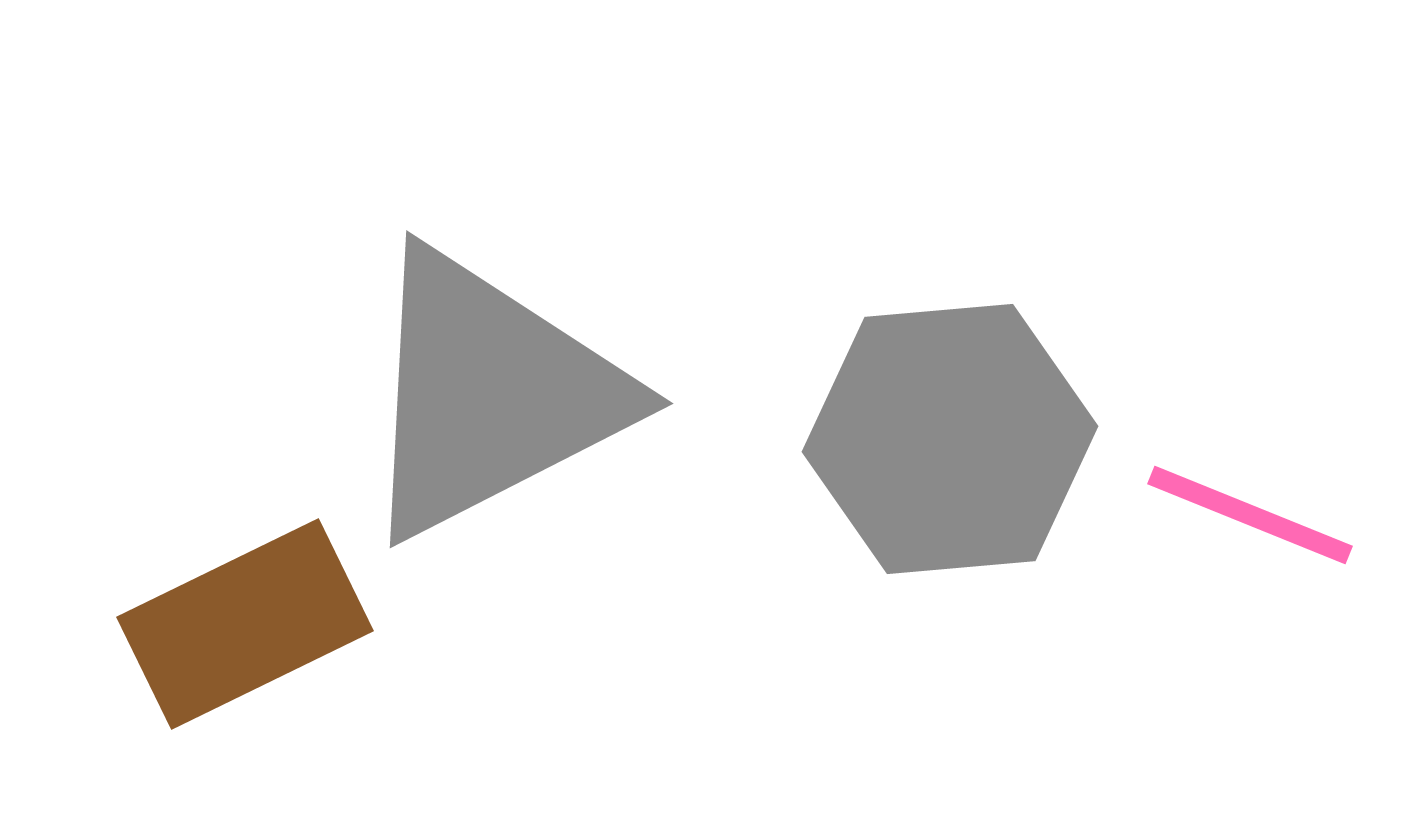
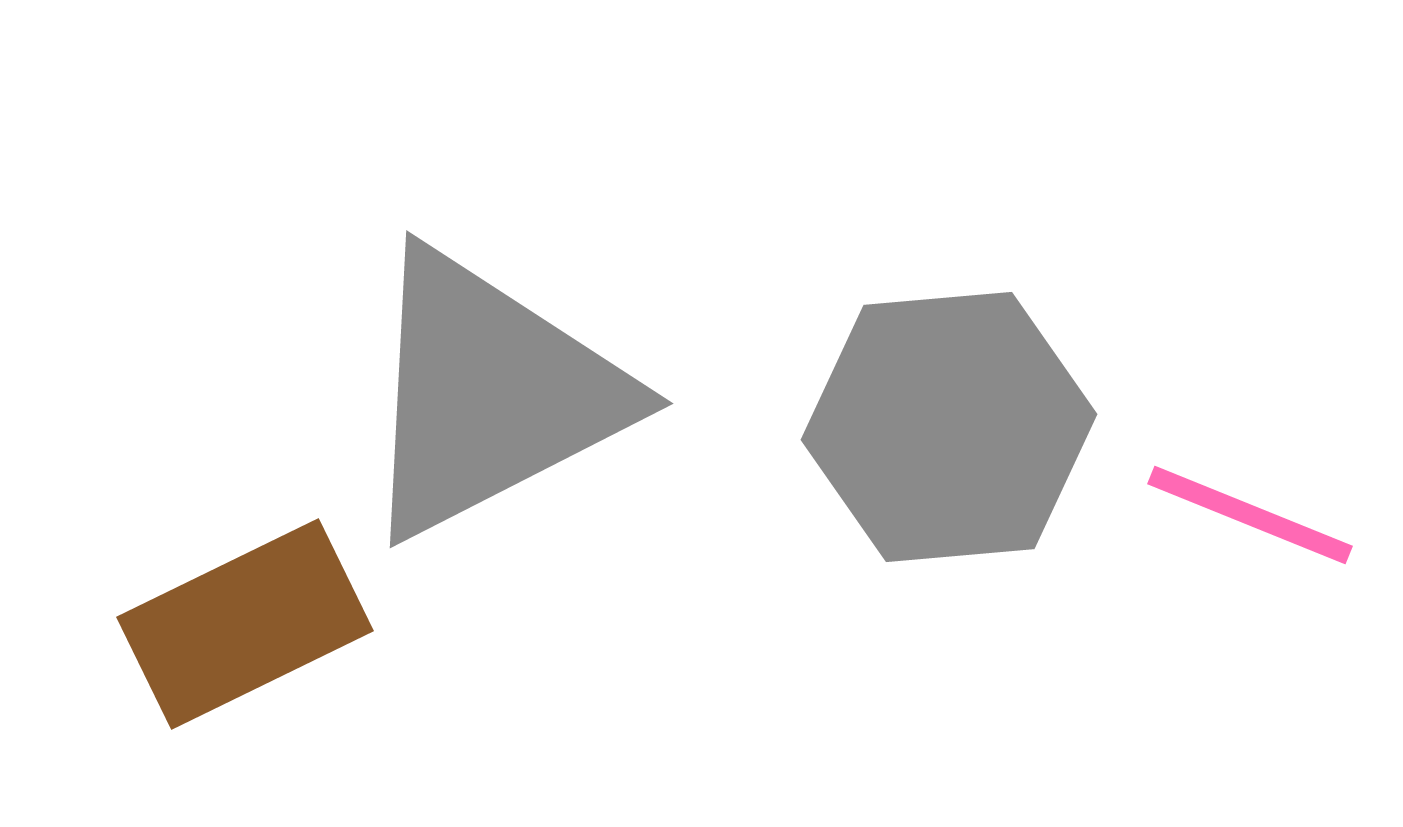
gray hexagon: moved 1 px left, 12 px up
